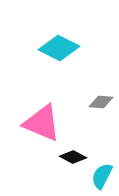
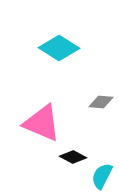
cyan diamond: rotated 6 degrees clockwise
